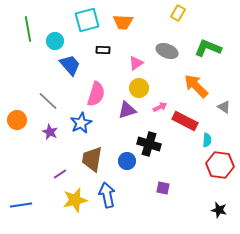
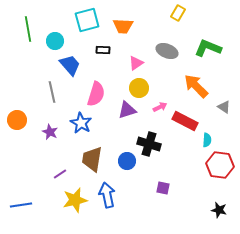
orange trapezoid: moved 4 px down
gray line: moved 4 px right, 9 px up; rotated 35 degrees clockwise
blue star: rotated 15 degrees counterclockwise
